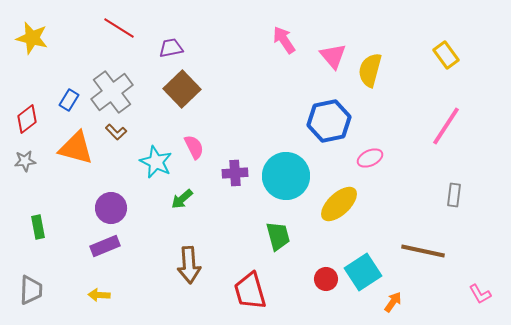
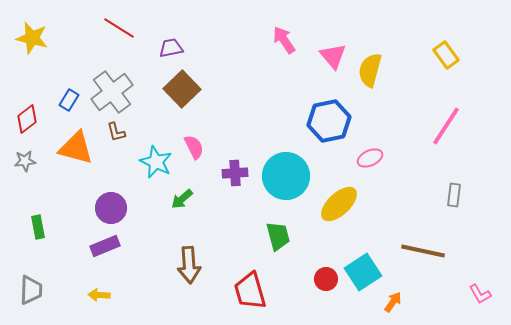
brown L-shape: rotated 30 degrees clockwise
